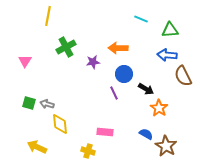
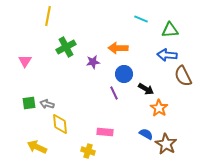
green square: rotated 24 degrees counterclockwise
brown star: moved 2 px up
